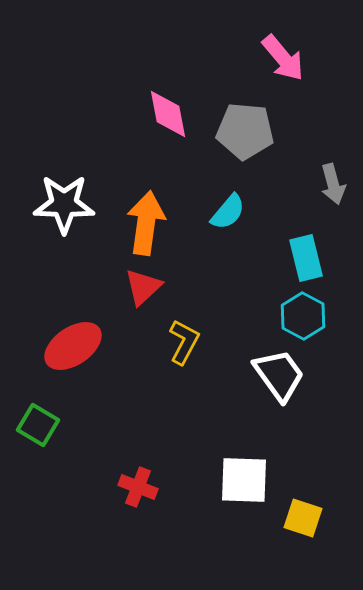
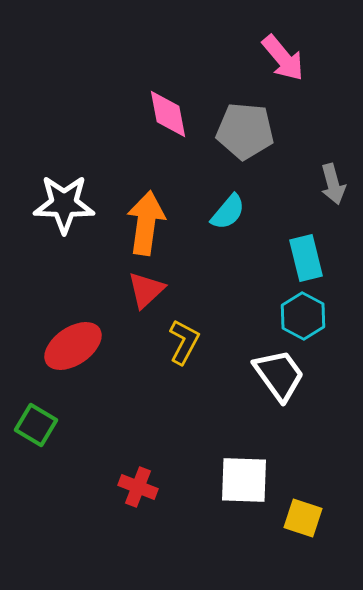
red triangle: moved 3 px right, 3 px down
green square: moved 2 px left
